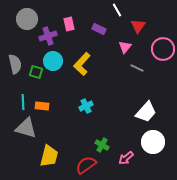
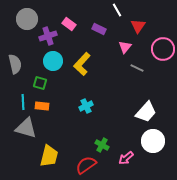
pink rectangle: rotated 40 degrees counterclockwise
green square: moved 4 px right, 11 px down
white circle: moved 1 px up
